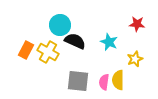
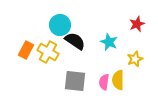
red star: rotated 28 degrees counterclockwise
black semicircle: rotated 10 degrees clockwise
gray square: moved 3 px left
